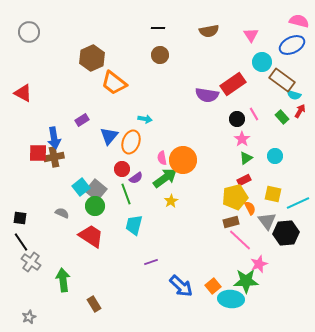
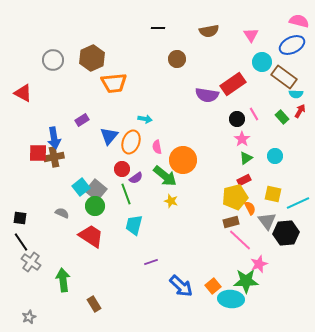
gray circle at (29, 32): moved 24 px right, 28 px down
brown circle at (160, 55): moved 17 px right, 4 px down
brown rectangle at (282, 80): moved 2 px right, 3 px up
orange trapezoid at (114, 83): rotated 44 degrees counterclockwise
cyan semicircle at (294, 95): moved 2 px right, 1 px up; rotated 16 degrees counterclockwise
pink semicircle at (162, 158): moved 5 px left, 11 px up
green arrow at (165, 178): moved 2 px up; rotated 75 degrees clockwise
yellow star at (171, 201): rotated 24 degrees counterclockwise
